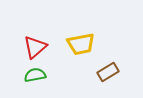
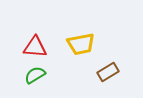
red triangle: rotated 45 degrees clockwise
green semicircle: rotated 20 degrees counterclockwise
